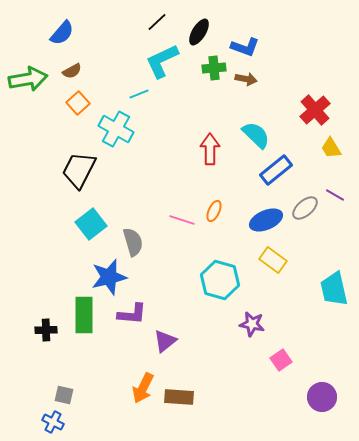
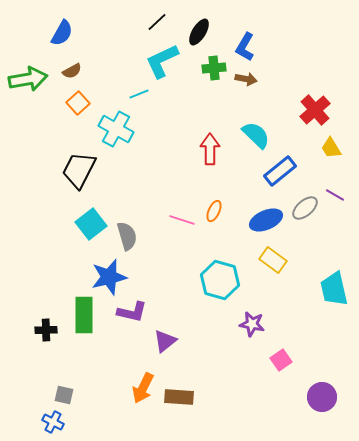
blue semicircle: rotated 12 degrees counterclockwise
blue L-shape: rotated 100 degrees clockwise
blue rectangle: moved 4 px right, 1 px down
gray semicircle: moved 6 px left, 6 px up
purple L-shape: moved 2 px up; rotated 8 degrees clockwise
